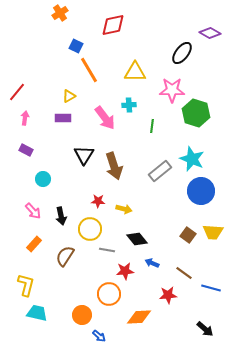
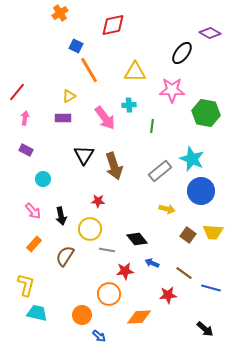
green hexagon at (196, 113): moved 10 px right; rotated 8 degrees counterclockwise
yellow arrow at (124, 209): moved 43 px right
